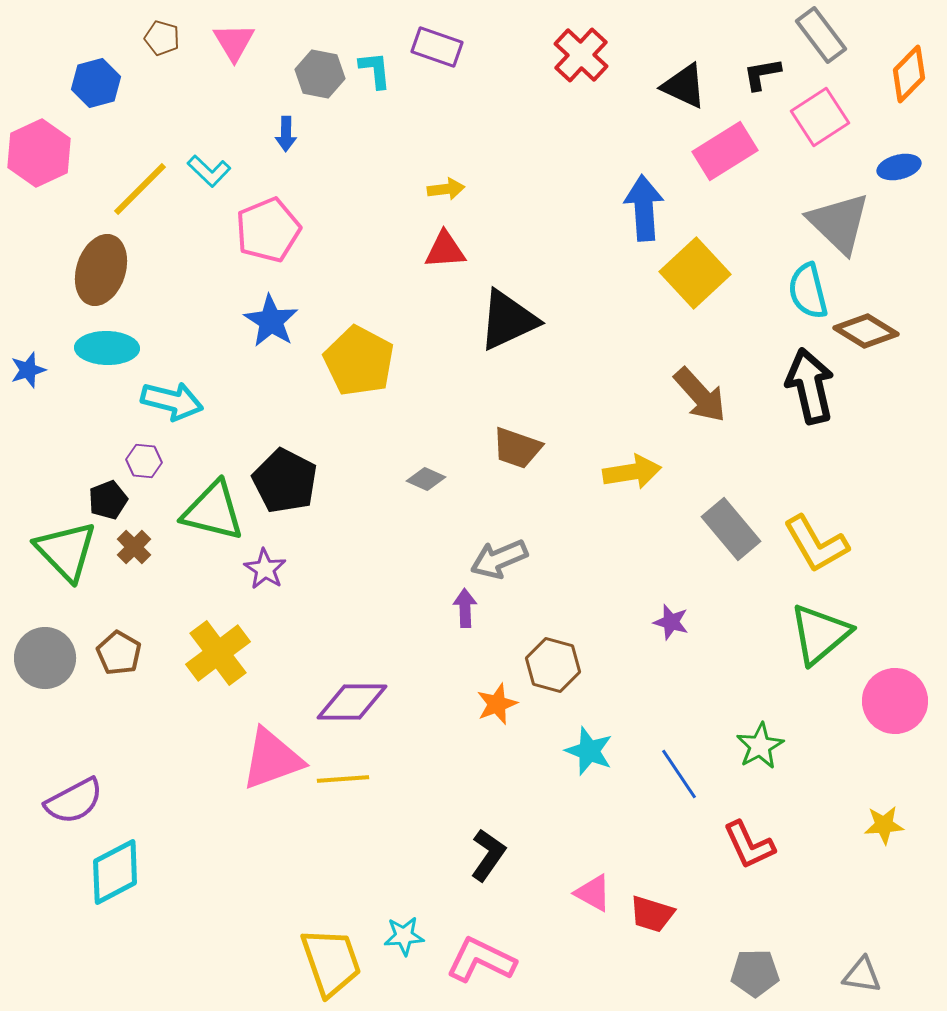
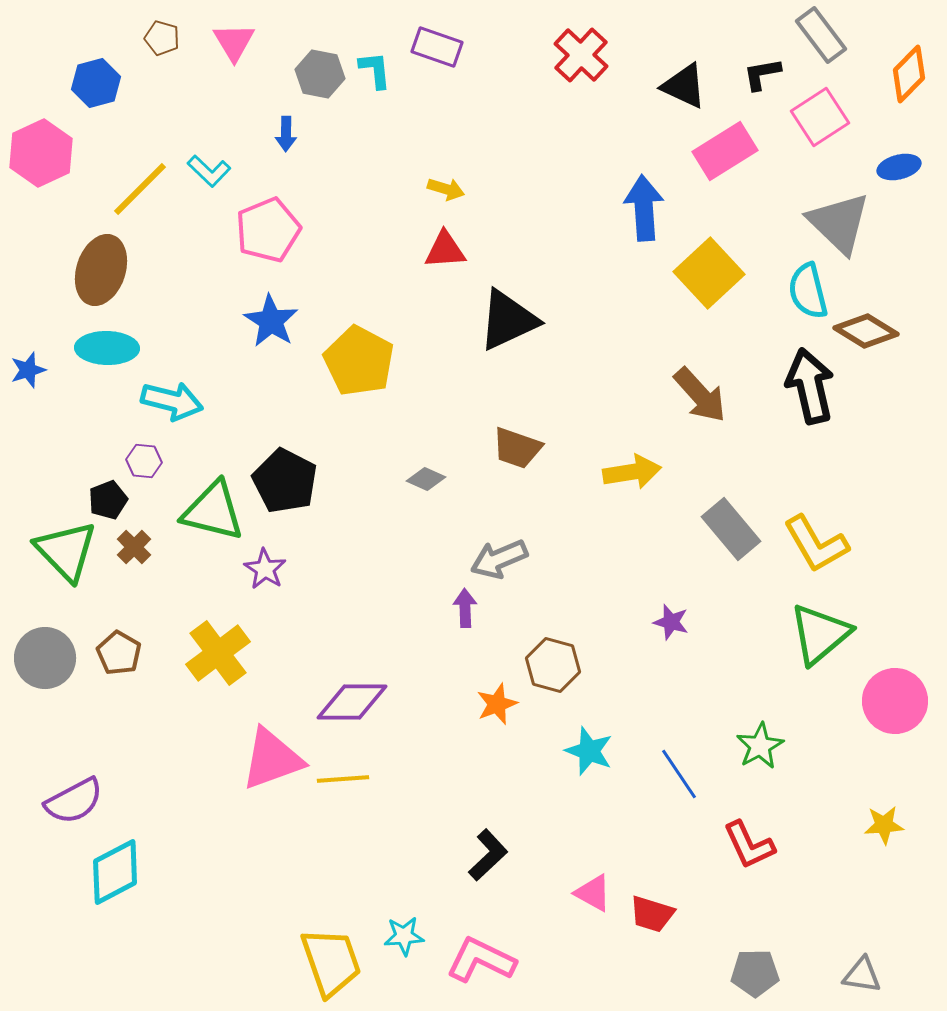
pink hexagon at (39, 153): moved 2 px right
yellow arrow at (446, 189): rotated 24 degrees clockwise
yellow square at (695, 273): moved 14 px right
black L-shape at (488, 855): rotated 12 degrees clockwise
